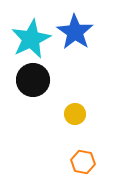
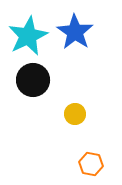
cyan star: moved 3 px left, 3 px up
orange hexagon: moved 8 px right, 2 px down
